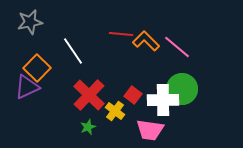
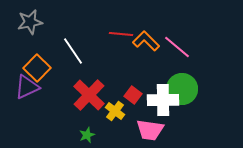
green star: moved 1 px left, 8 px down
